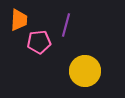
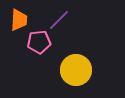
purple line: moved 7 px left, 5 px up; rotated 30 degrees clockwise
yellow circle: moved 9 px left, 1 px up
